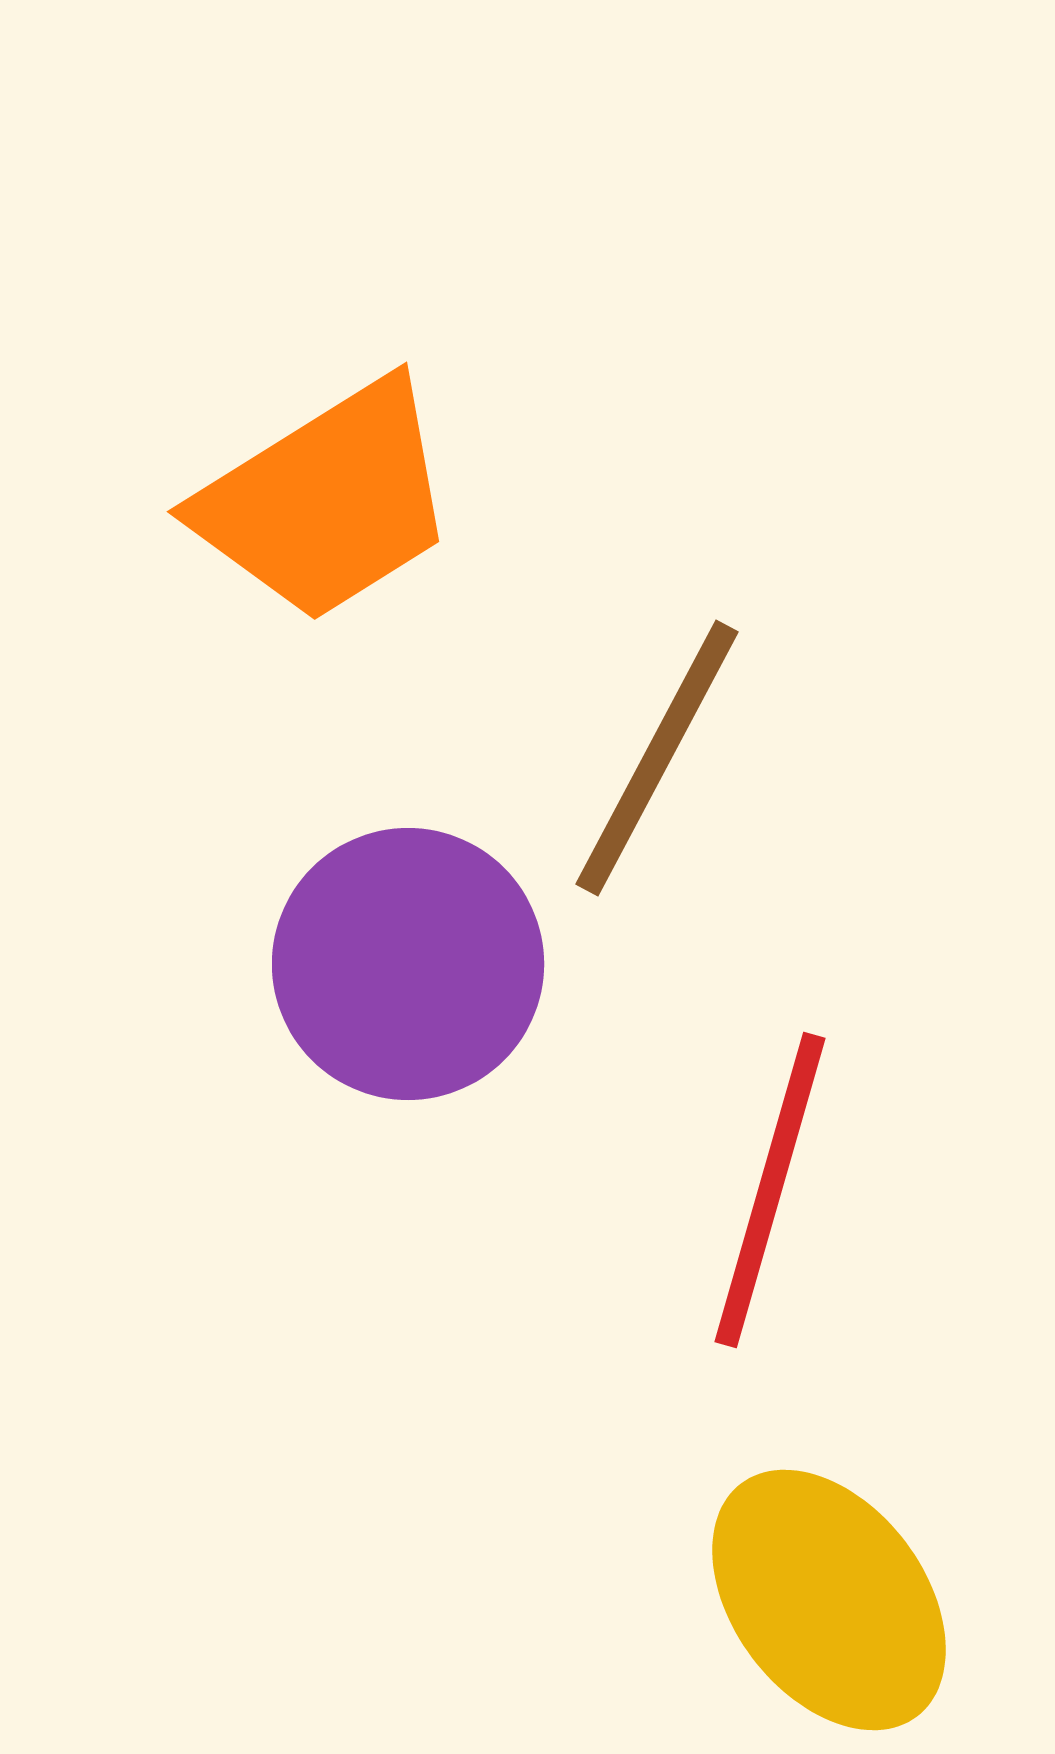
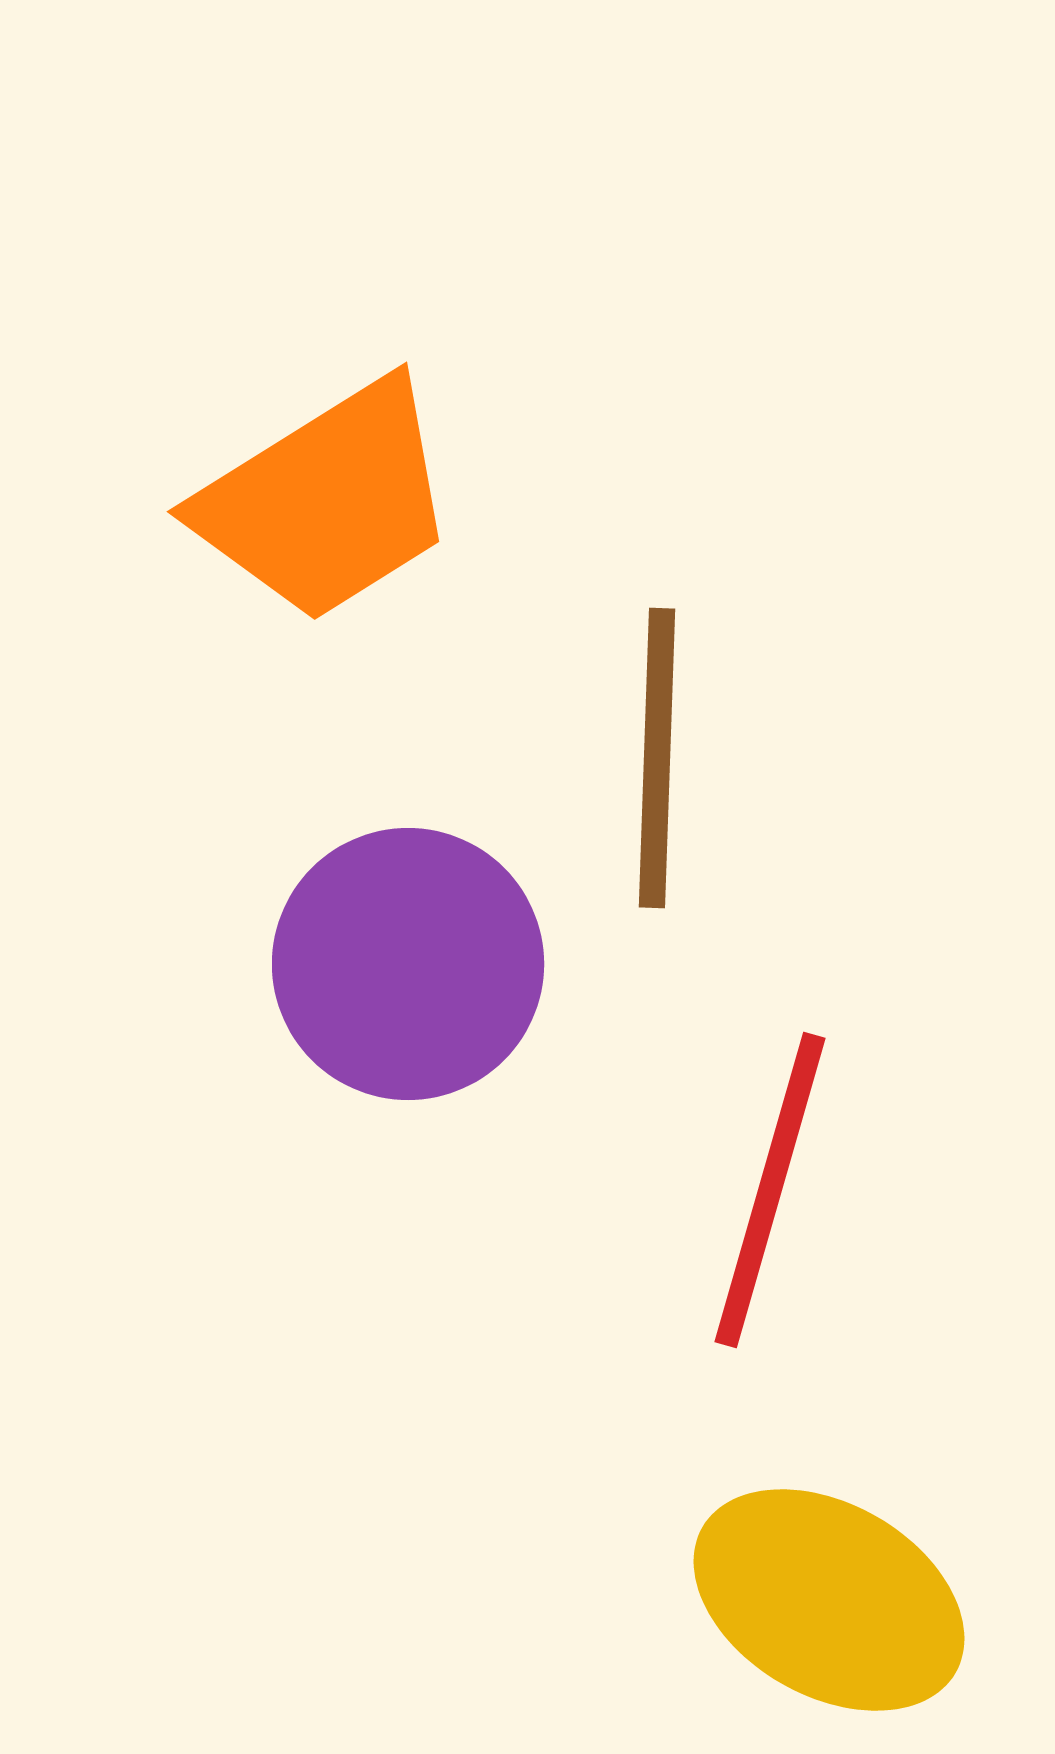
brown line: rotated 26 degrees counterclockwise
yellow ellipse: rotated 23 degrees counterclockwise
